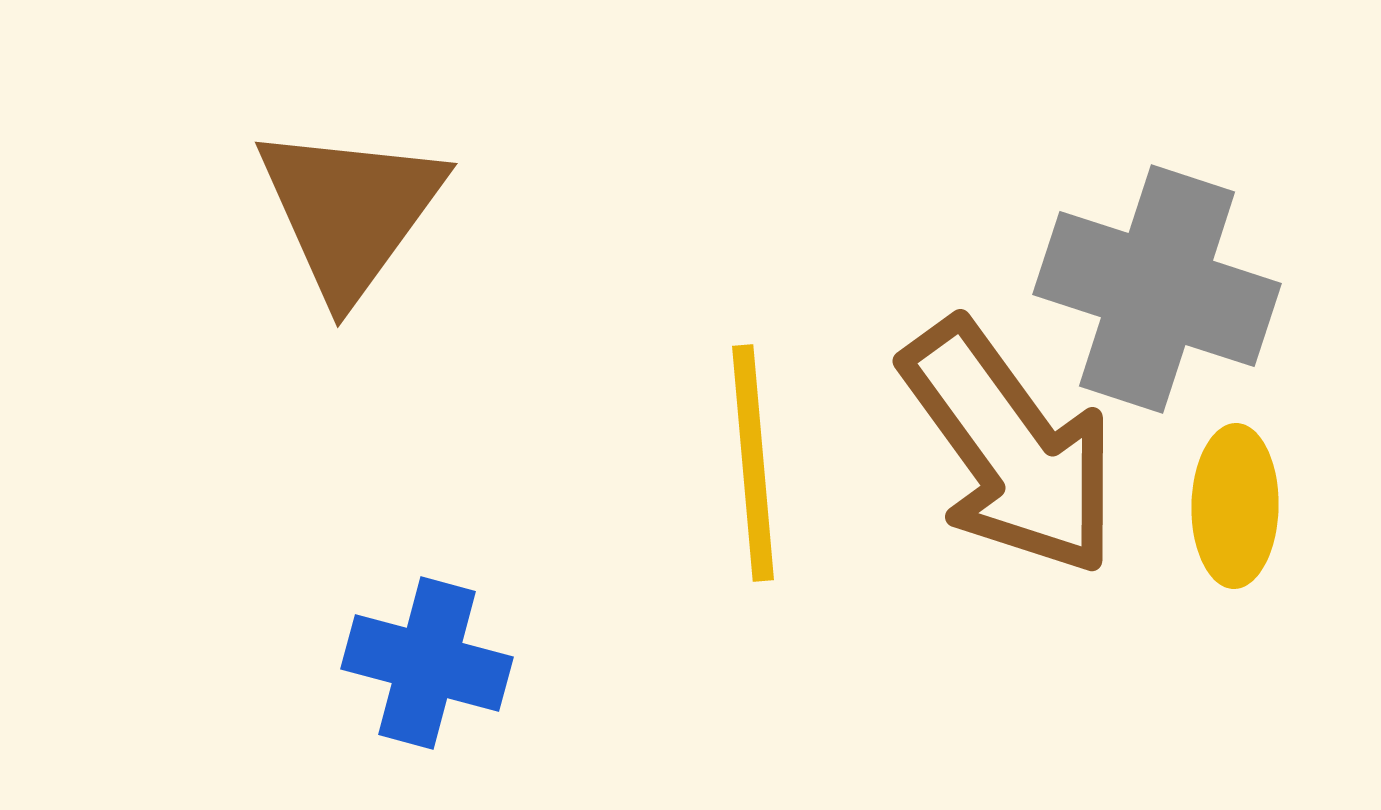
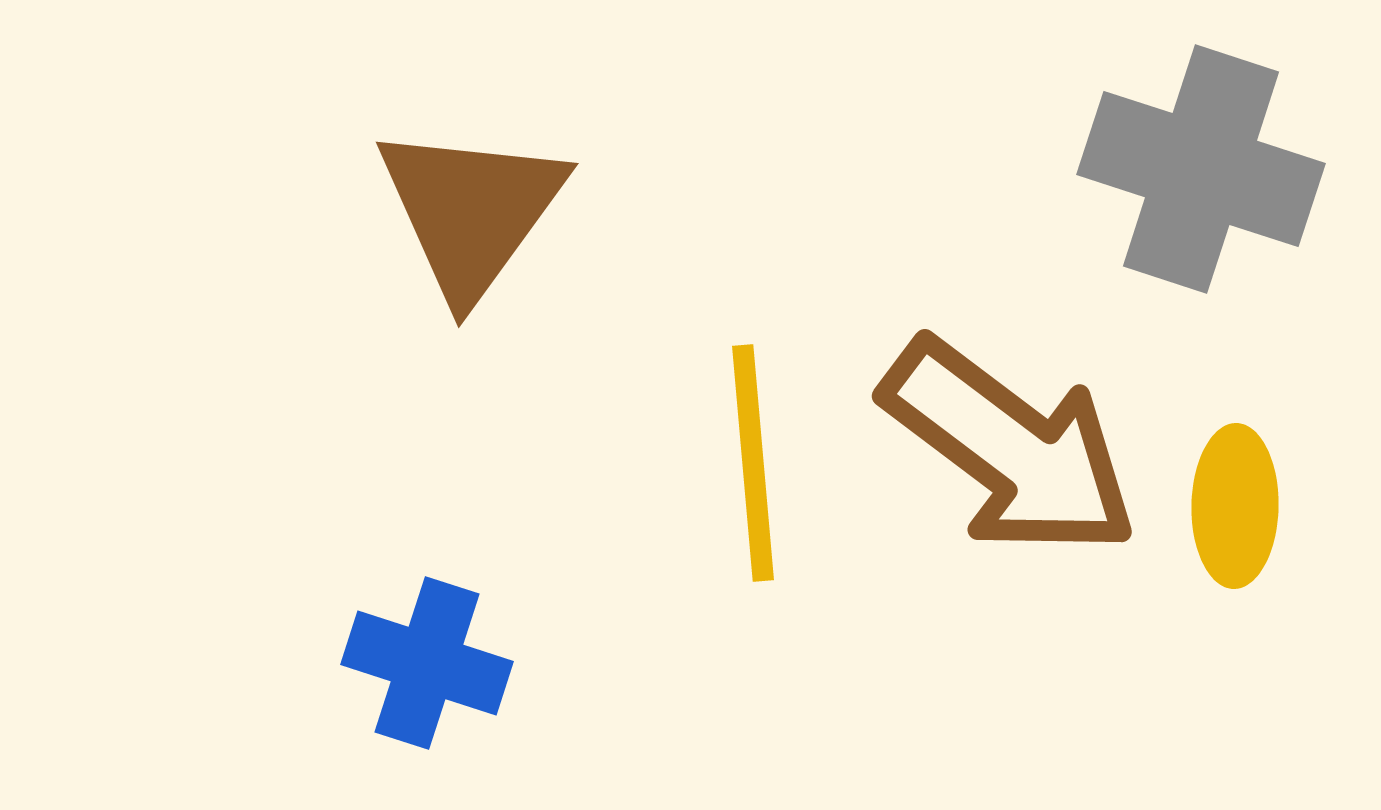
brown triangle: moved 121 px right
gray cross: moved 44 px right, 120 px up
brown arrow: rotated 17 degrees counterclockwise
blue cross: rotated 3 degrees clockwise
